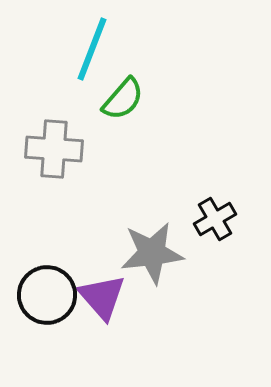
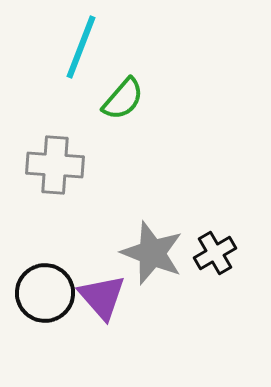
cyan line: moved 11 px left, 2 px up
gray cross: moved 1 px right, 16 px down
black cross: moved 34 px down
gray star: rotated 28 degrees clockwise
black circle: moved 2 px left, 2 px up
